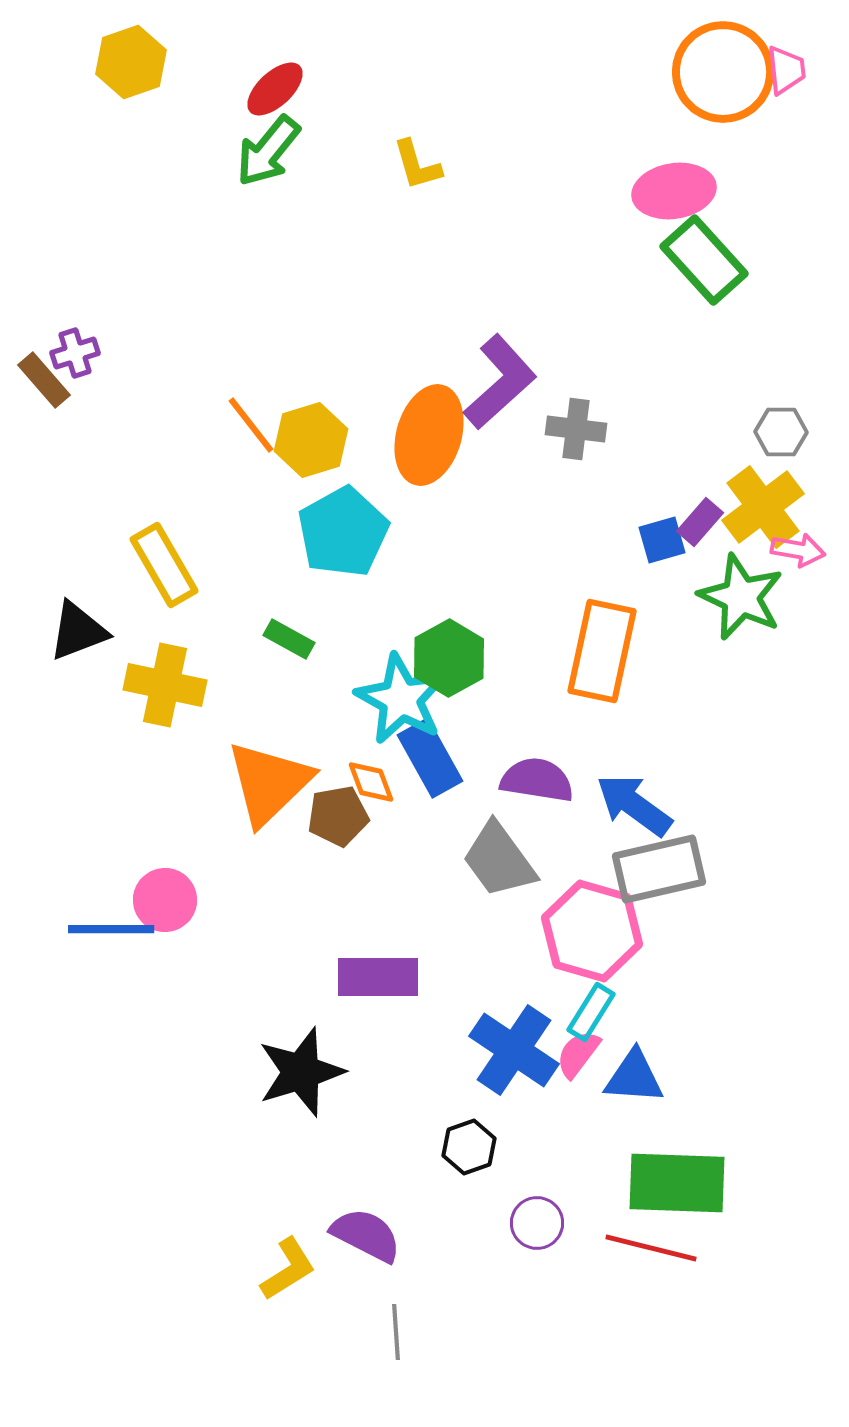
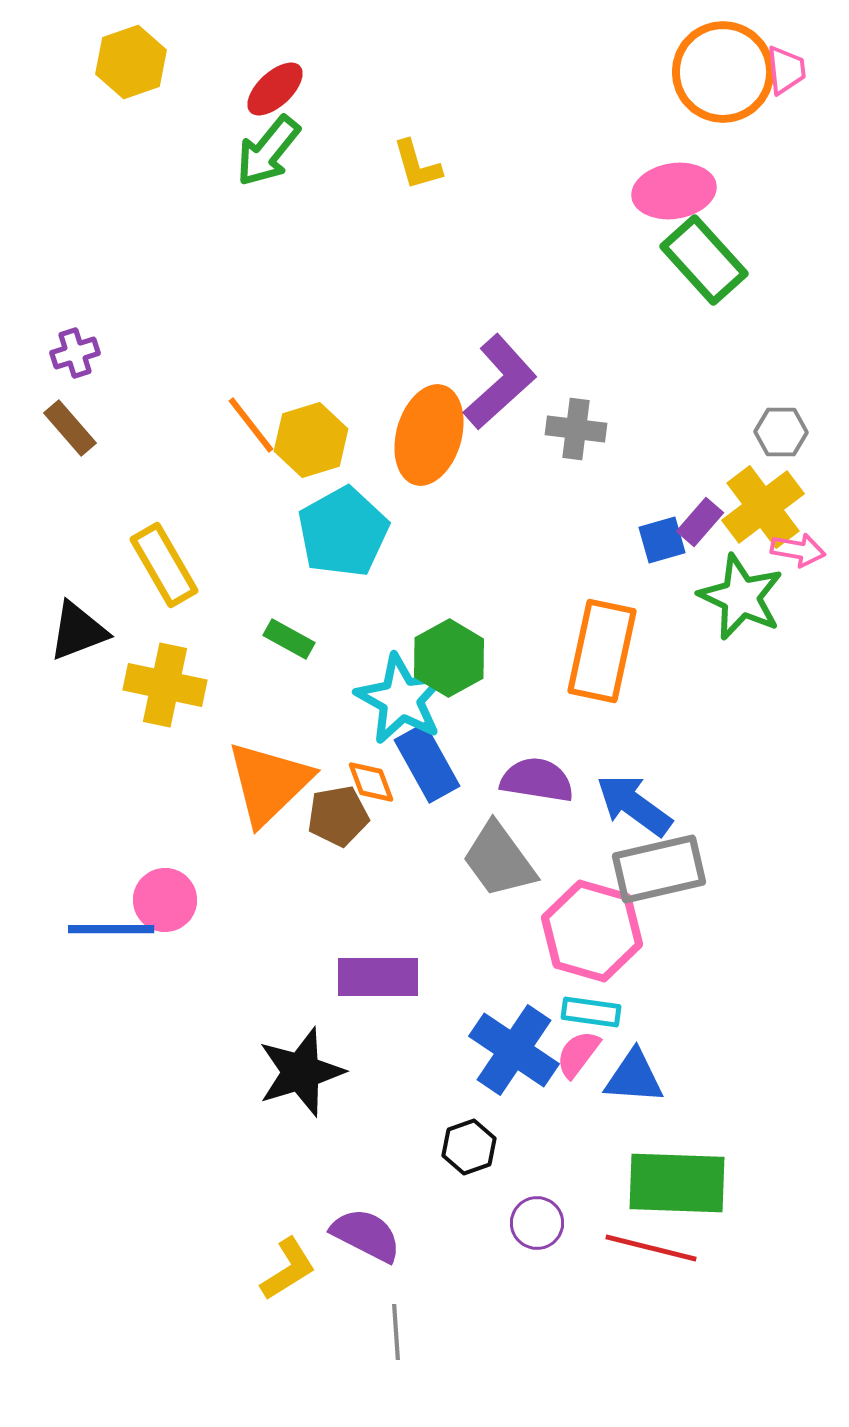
brown rectangle at (44, 380): moved 26 px right, 48 px down
blue rectangle at (430, 758): moved 3 px left, 5 px down
cyan rectangle at (591, 1012): rotated 66 degrees clockwise
